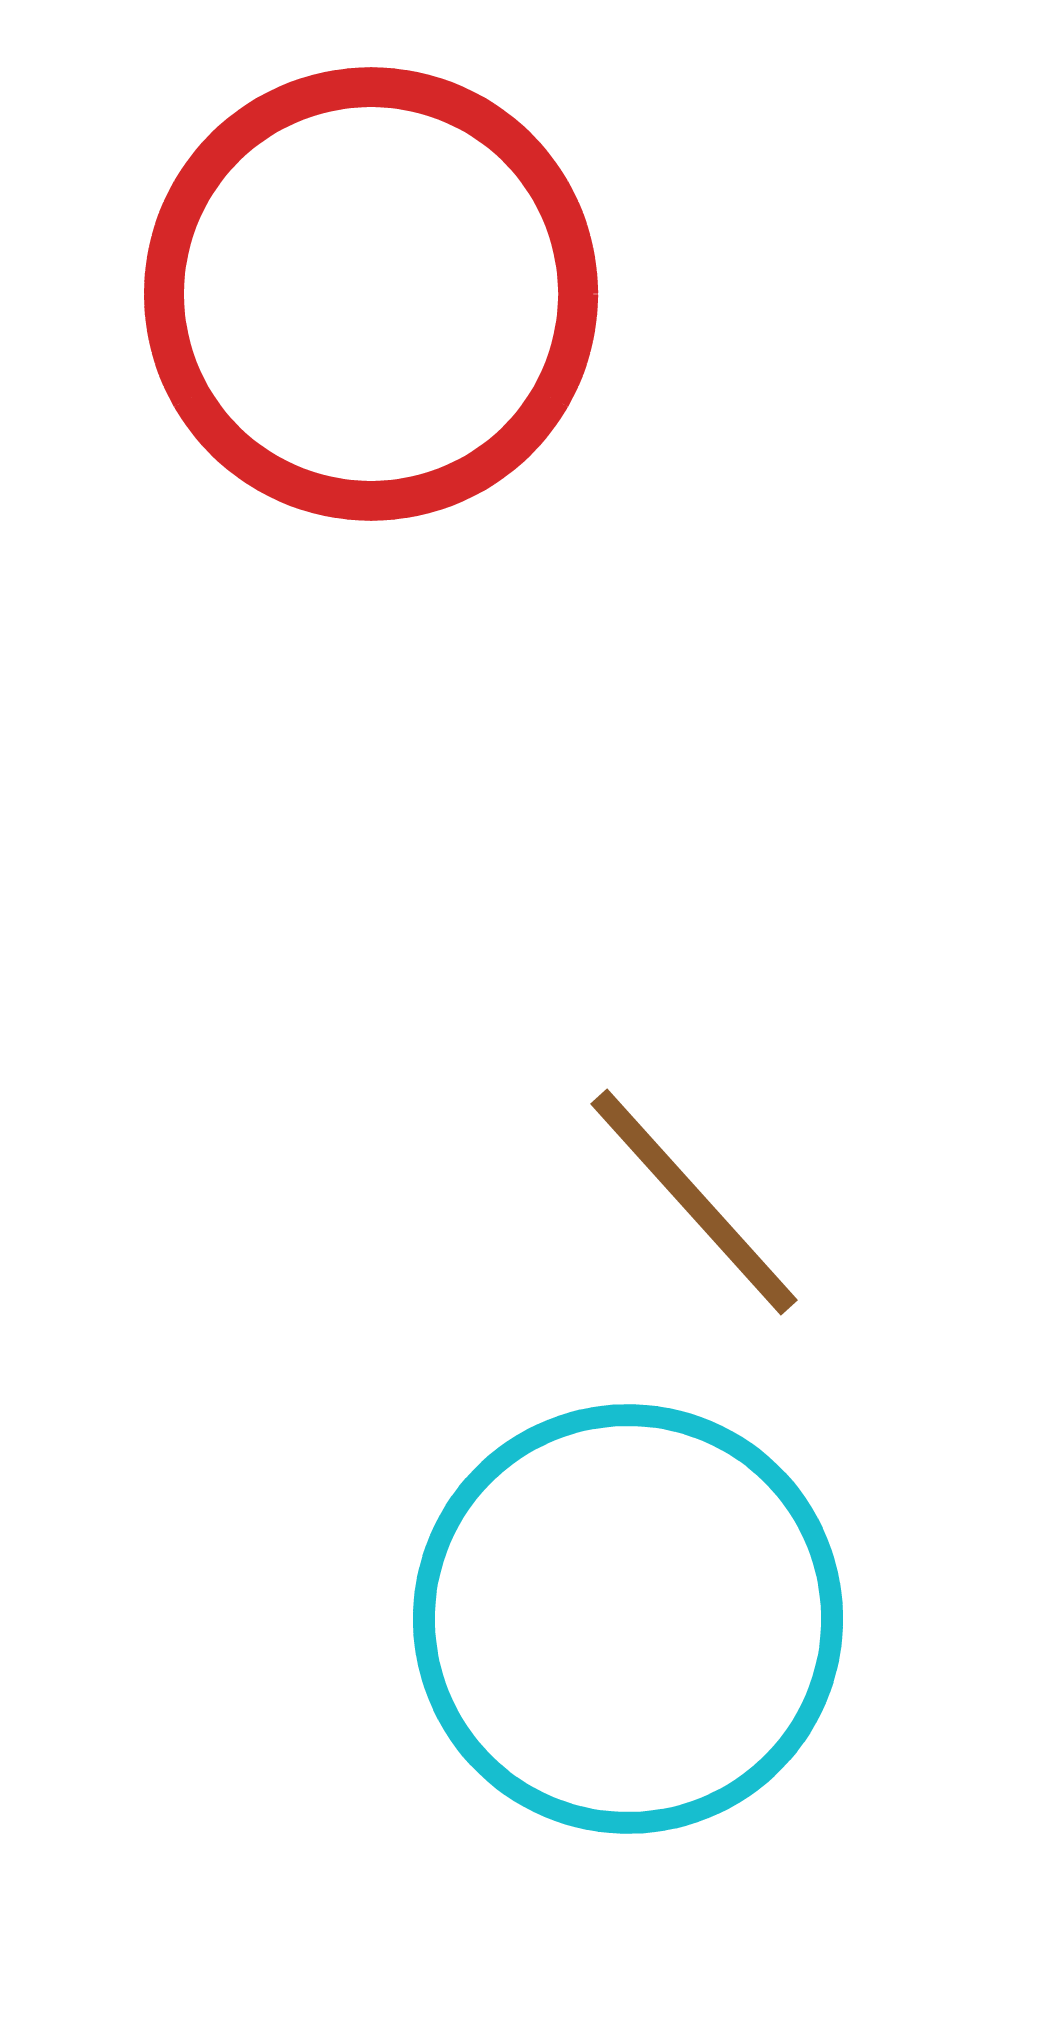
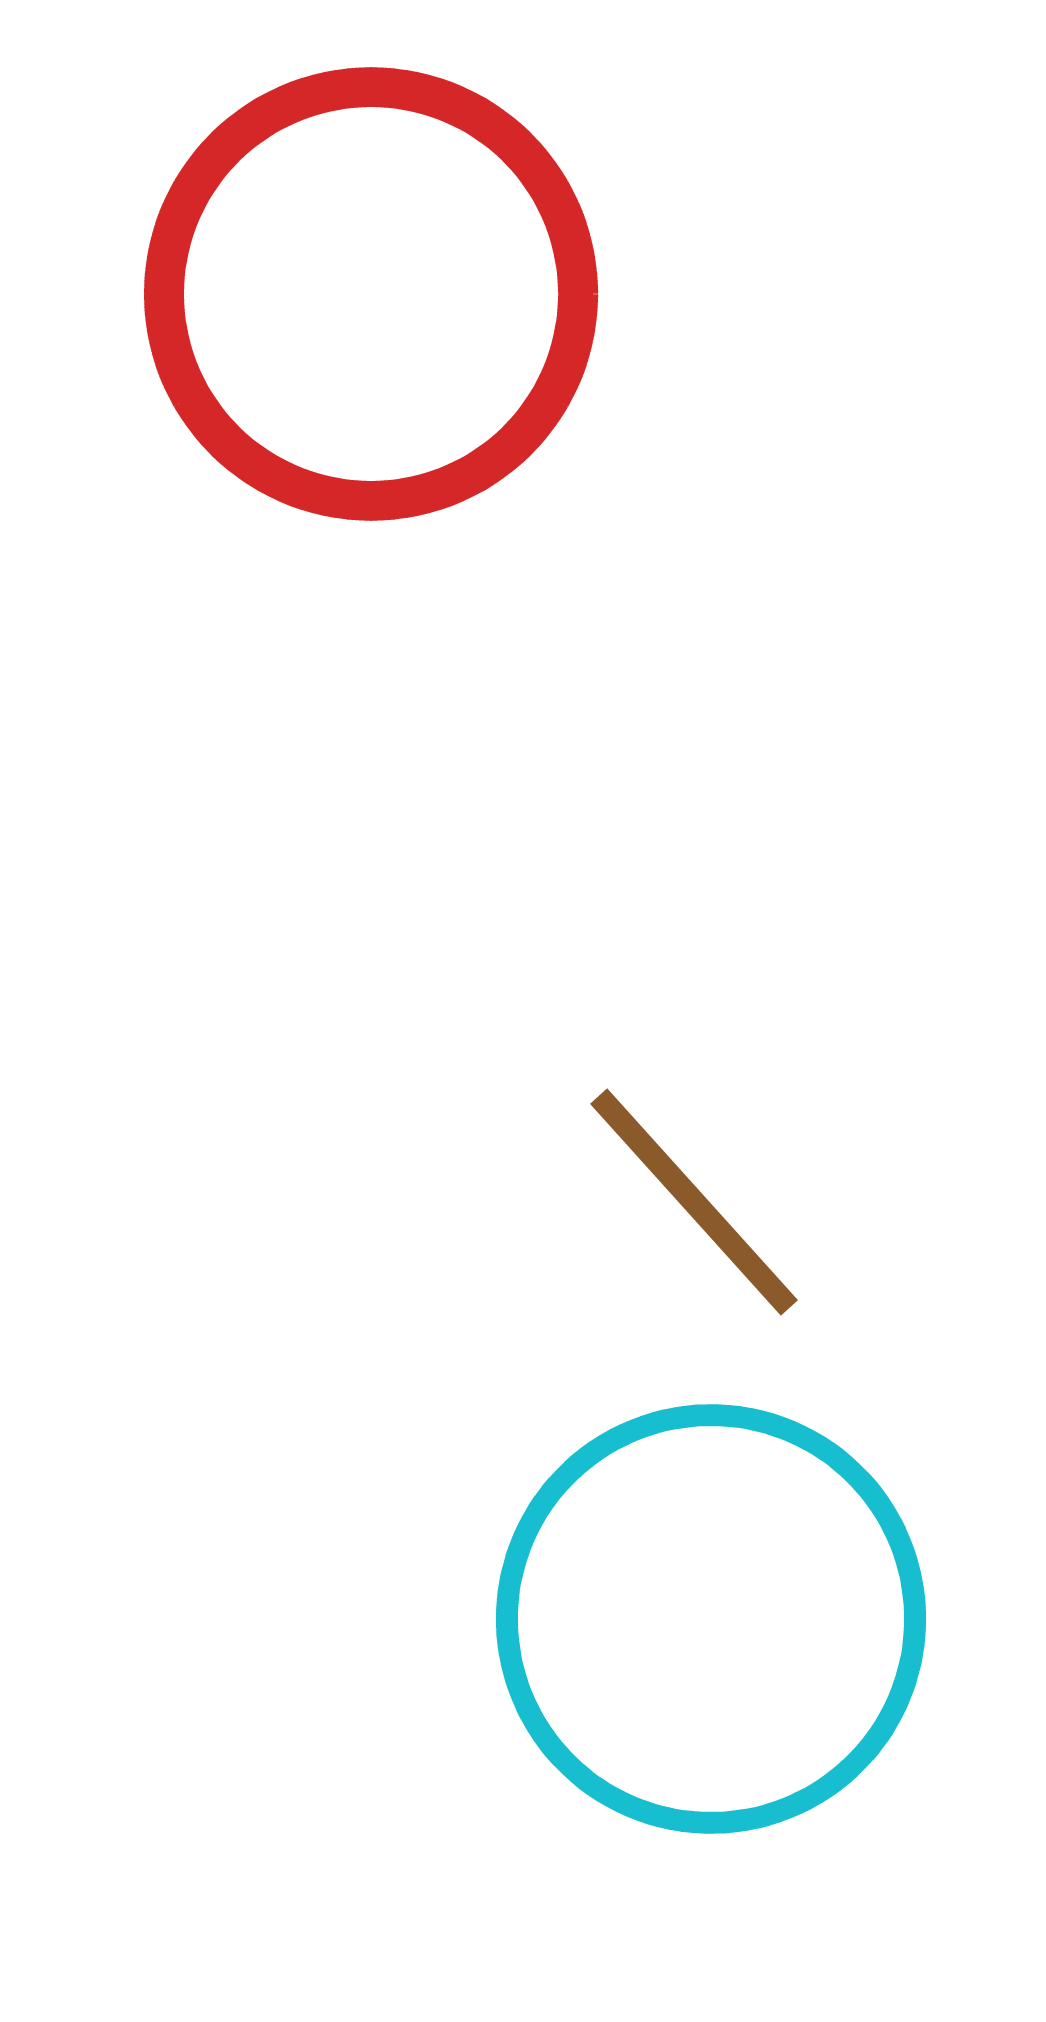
cyan circle: moved 83 px right
